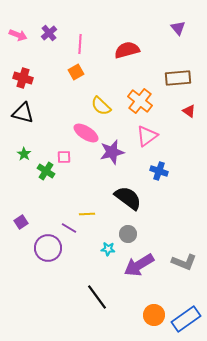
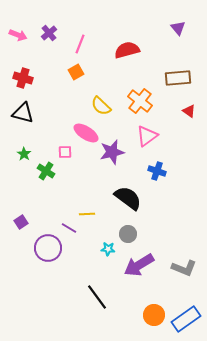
pink line: rotated 18 degrees clockwise
pink square: moved 1 px right, 5 px up
blue cross: moved 2 px left
gray L-shape: moved 6 px down
